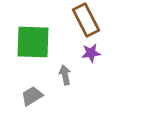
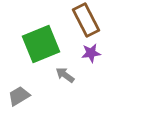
green square: moved 8 px right, 2 px down; rotated 24 degrees counterclockwise
gray arrow: rotated 42 degrees counterclockwise
gray trapezoid: moved 13 px left
